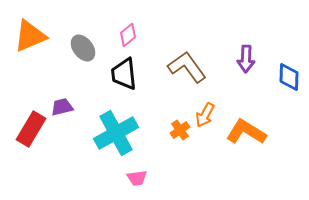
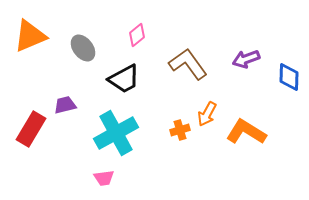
pink diamond: moved 9 px right
purple arrow: rotated 68 degrees clockwise
brown L-shape: moved 1 px right, 3 px up
black trapezoid: moved 5 px down; rotated 112 degrees counterclockwise
purple trapezoid: moved 3 px right, 2 px up
orange arrow: moved 2 px right, 1 px up
orange cross: rotated 18 degrees clockwise
pink trapezoid: moved 33 px left
